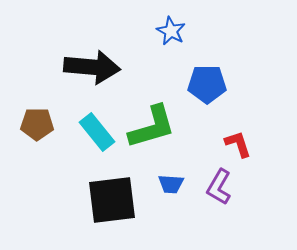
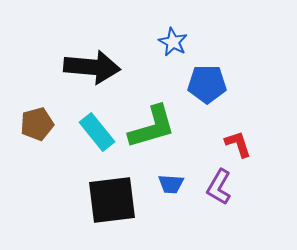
blue star: moved 2 px right, 11 px down
brown pentagon: rotated 16 degrees counterclockwise
